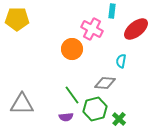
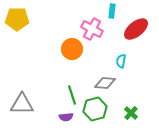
green line: rotated 18 degrees clockwise
green cross: moved 12 px right, 6 px up
